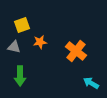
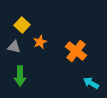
yellow square: rotated 28 degrees counterclockwise
orange star: rotated 16 degrees counterclockwise
